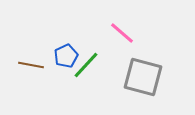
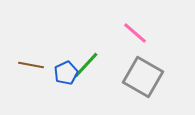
pink line: moved 13 px right
blue pentagon: moved 17 px down
gray square: rotated 15 degrees clockwise
